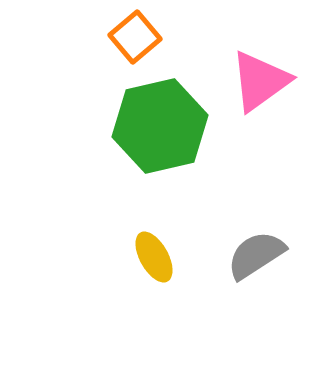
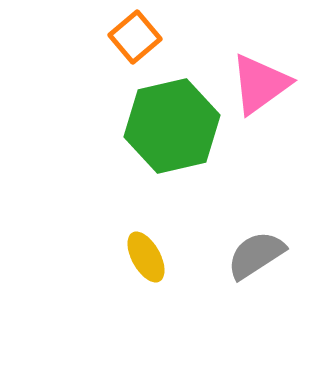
pink triangle: moved 3 px down
green hexagon: moved 12 px right
yellow ellipse: moved 8 px left
